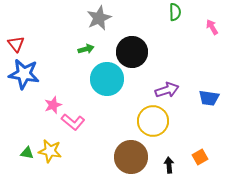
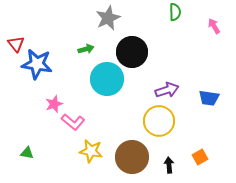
gray star: moved 9 px right
pink arrow: moved 2 px right, 1 px up
blue star: moved 13 px right, 10 px up
pink star: moved 1 px right, 1 px up
yellow circle: moved 6 px right
yellow star: moved 41 px right
brown circle: moved 1 px right
